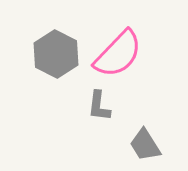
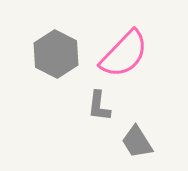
pink semicircle: moved 6 px right
gray trapezoid: moved 8 px left, 3 px up
